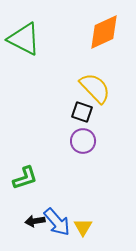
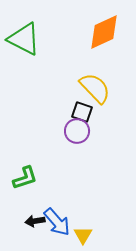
purple circle: moved 6 px left, 10 px up
yellow triangle: moved 8 px down
